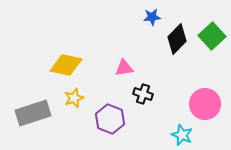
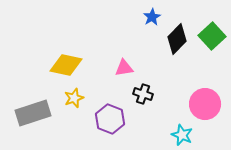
blue star: rotated 24 degrees counterclockwise
